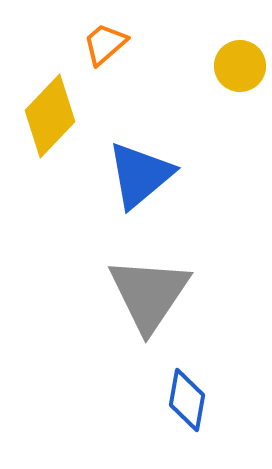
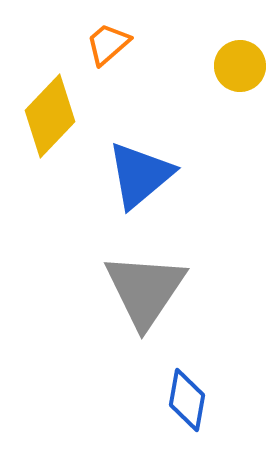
orange trapezoid: moved 3 px right
gray triangle: moved 4 px left, 4 px up
